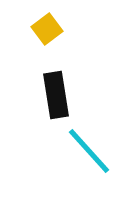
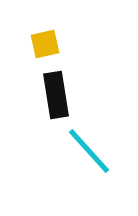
yellow square: moved 2 px left, 15 px down; rotated 24 degrees clockwise
